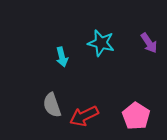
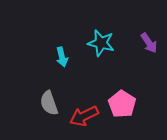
gray semicircle: moved 3 px left, 2 px up
pink pentagon: moved 14 px left, 12 px up
